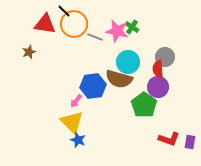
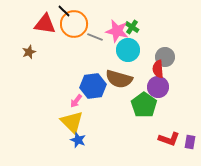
cyan circle: moved 12 px up
